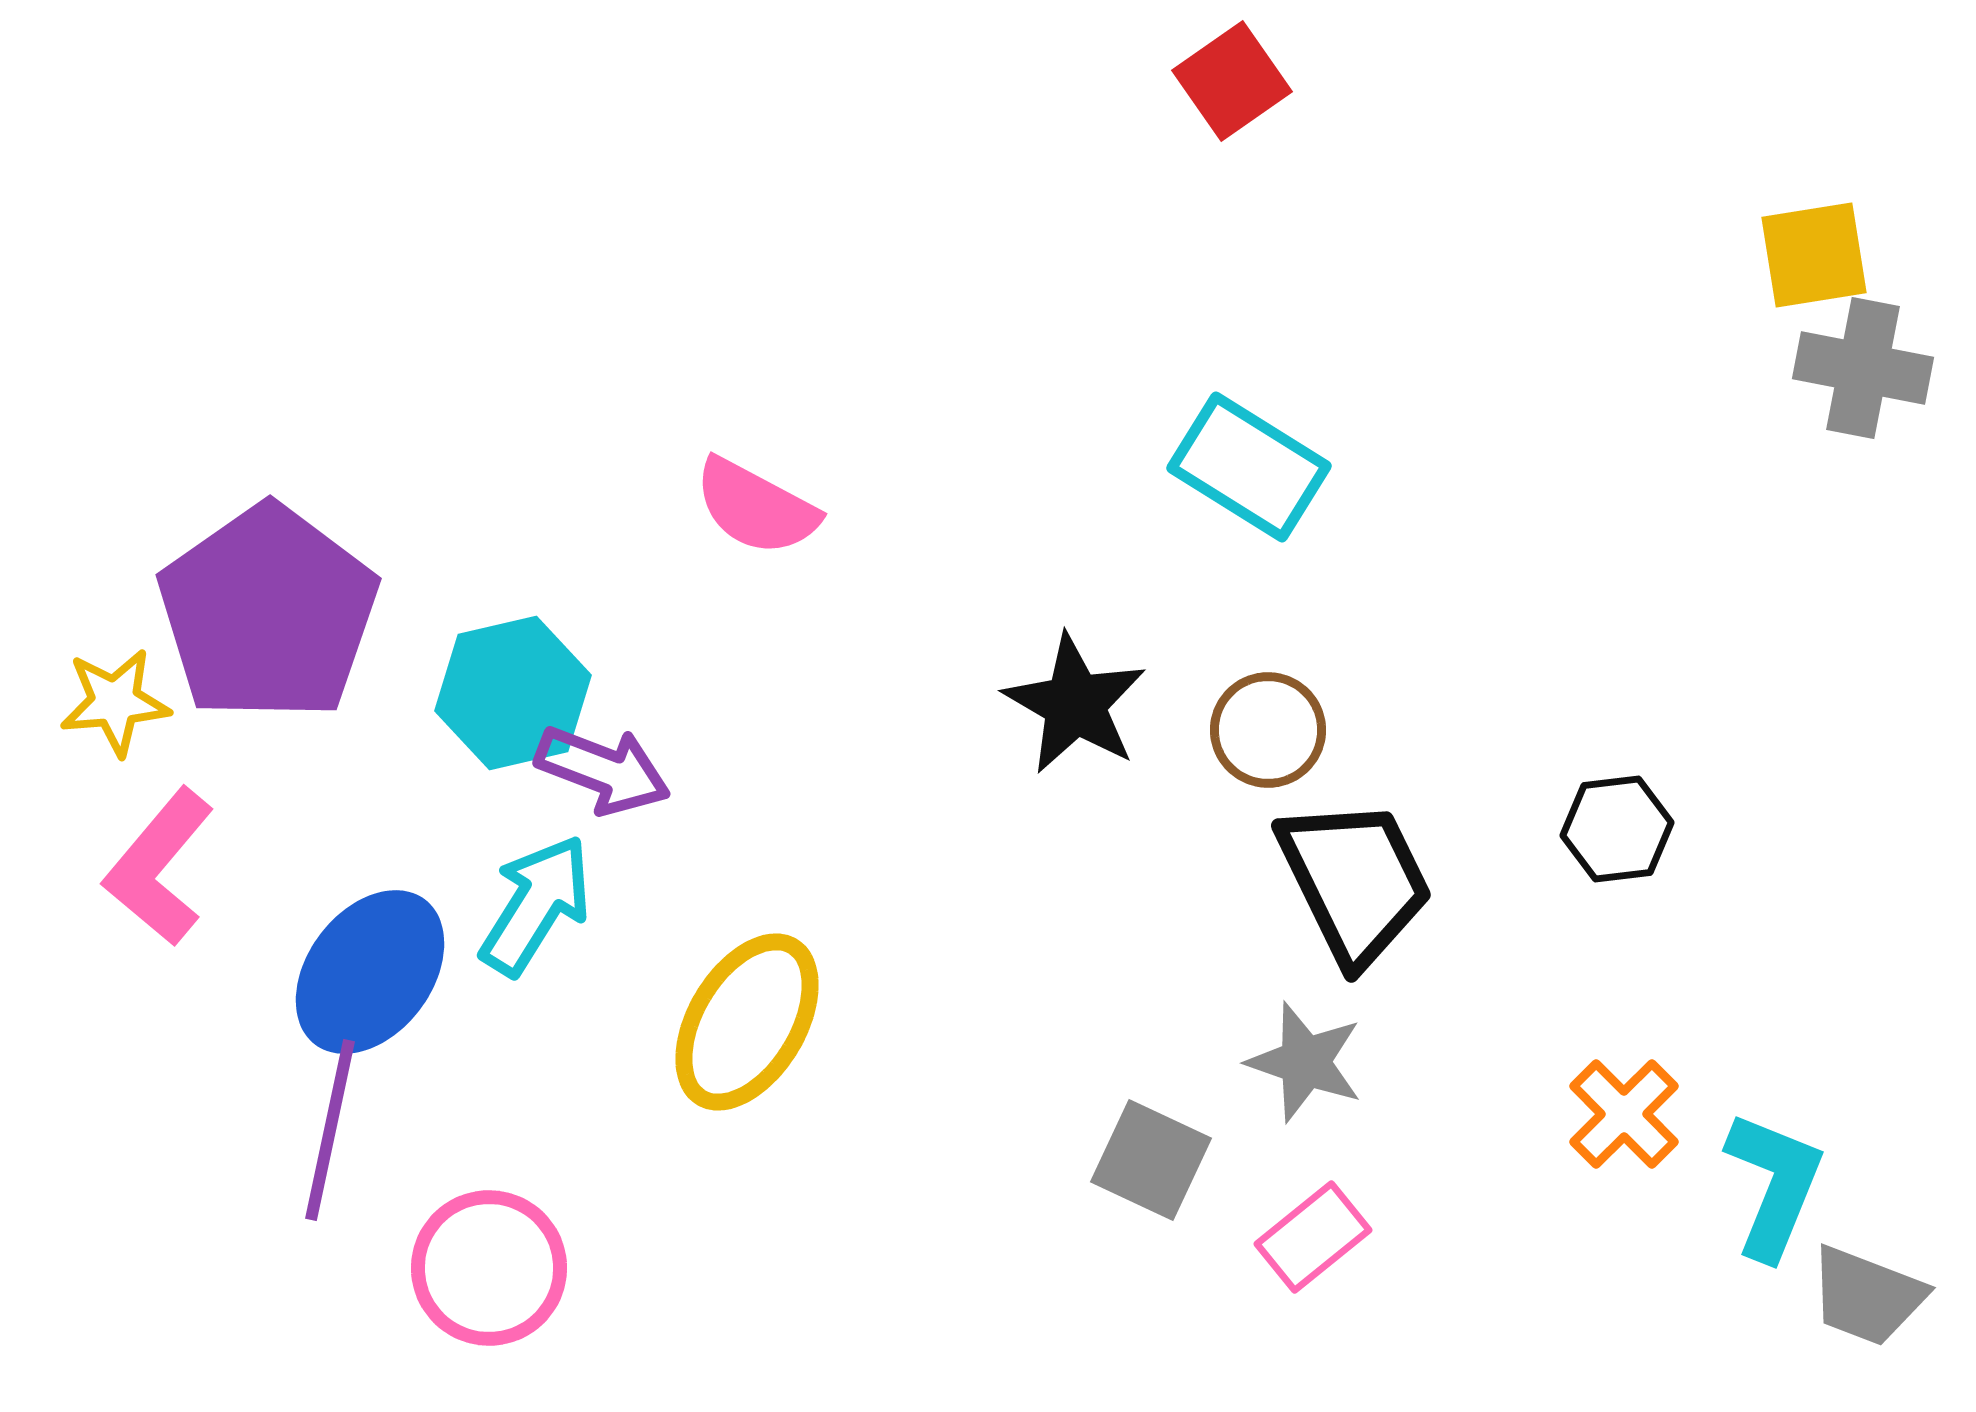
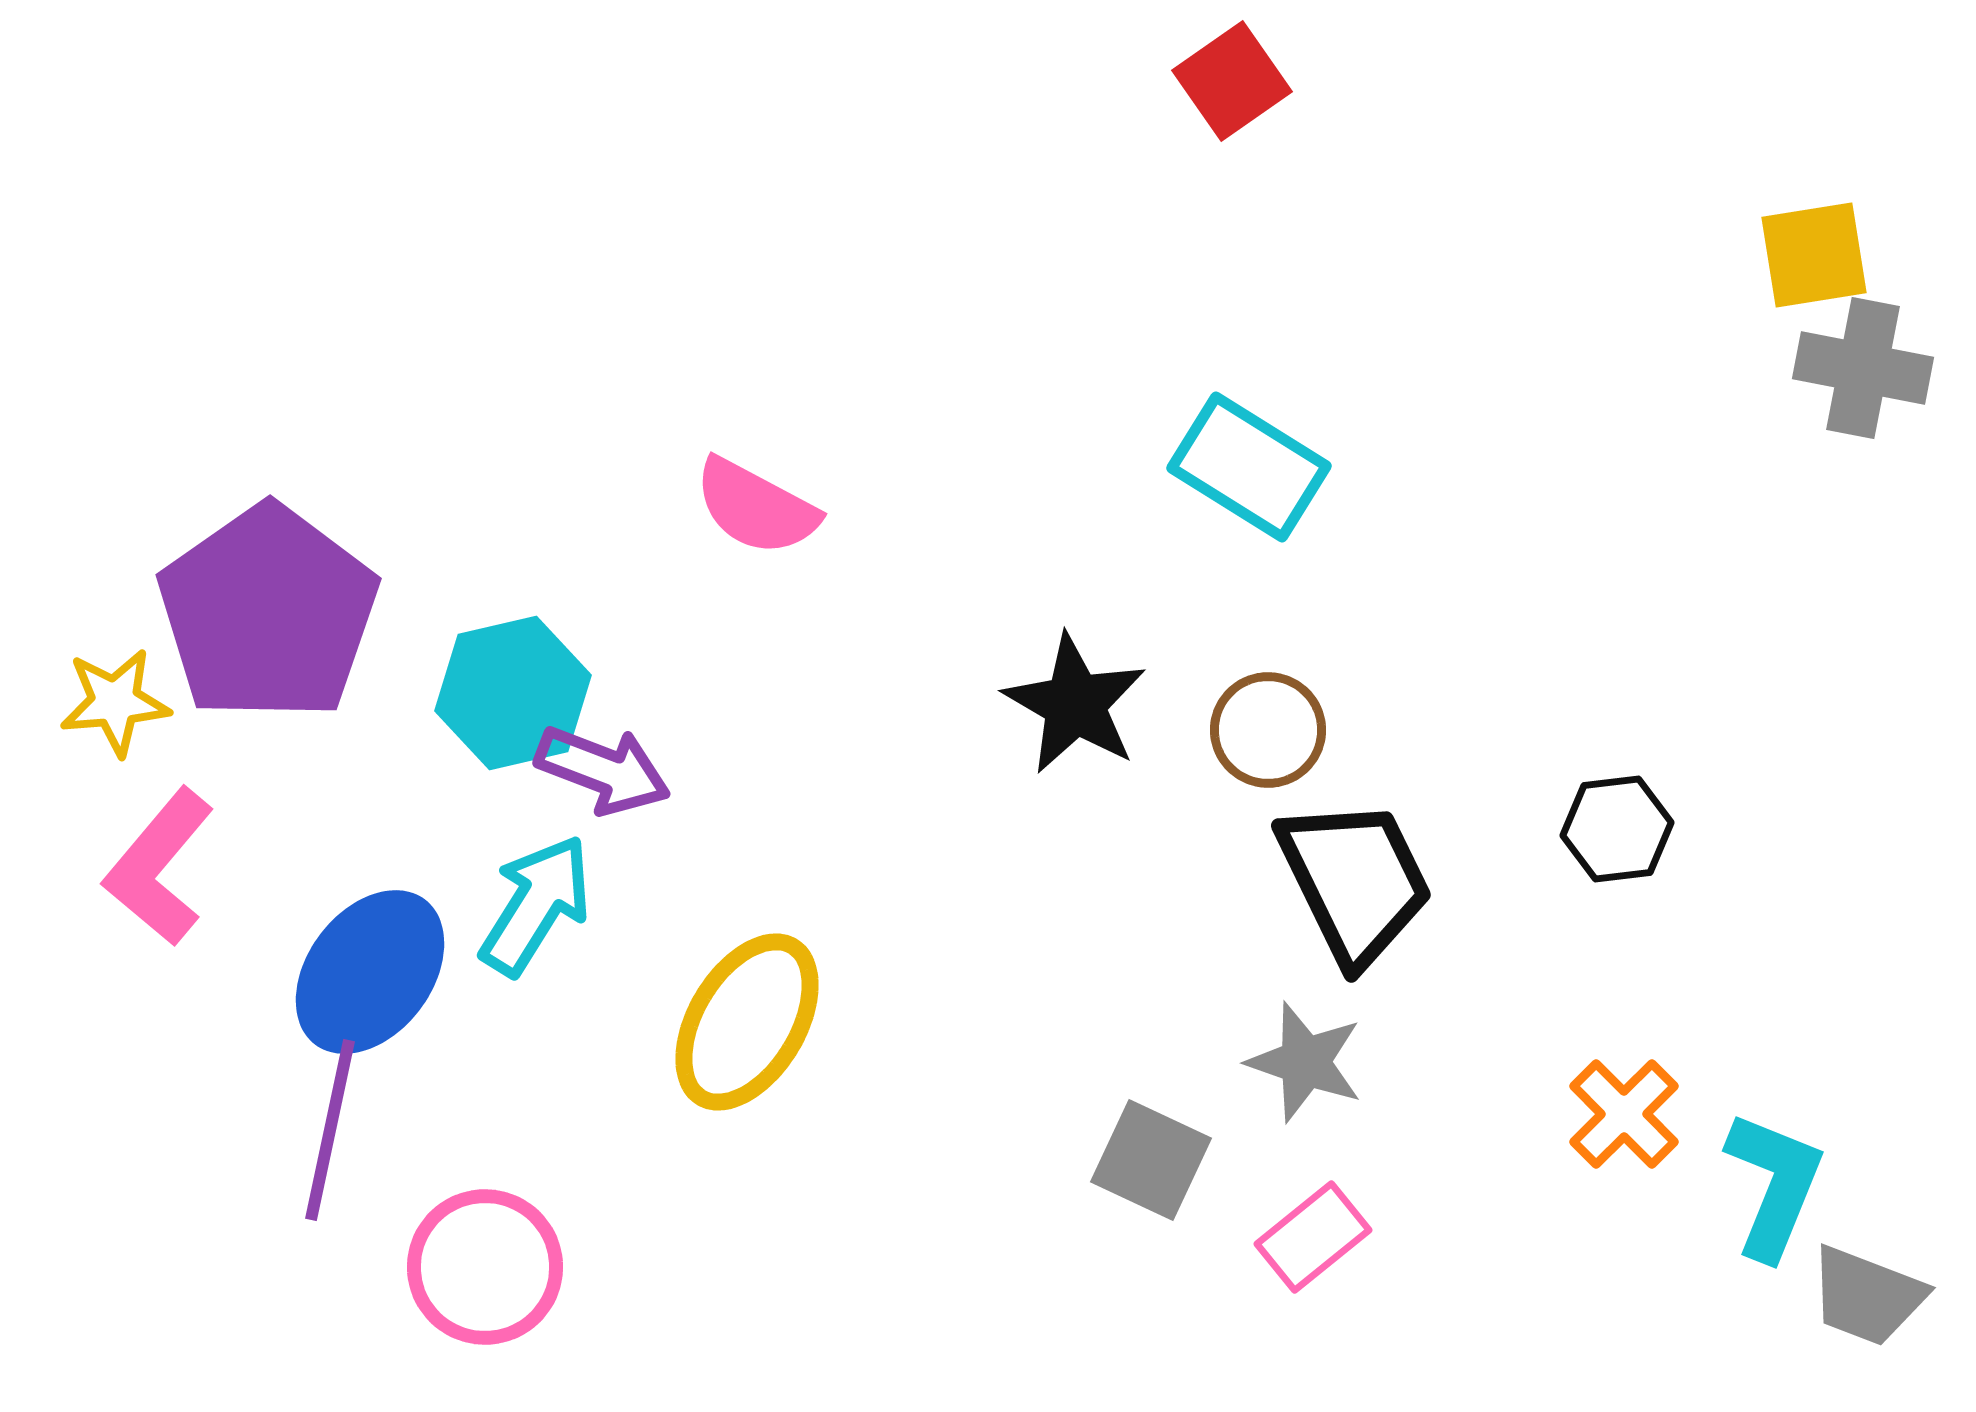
pink circle: moved 4 px left, 1 px up
